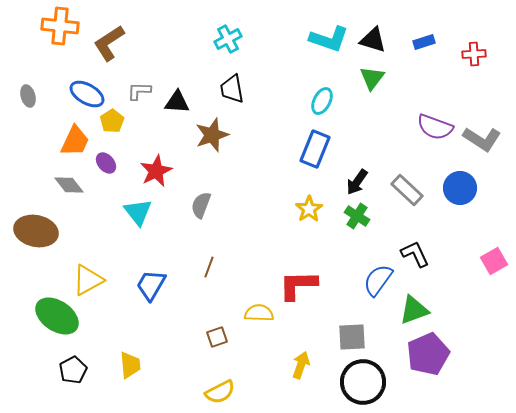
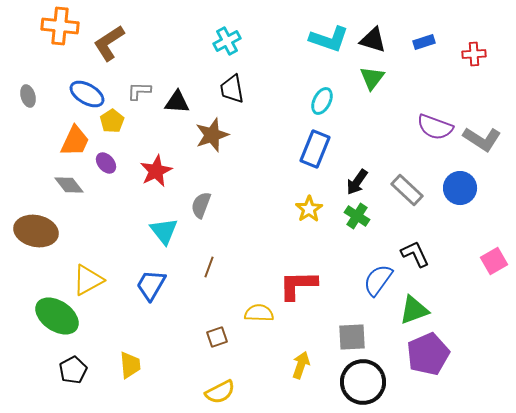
cyan cross at (228, 39): moved 1 px left, 2 px down
cyan triangle at (138, 212): moved 26 px right, 19 px down
